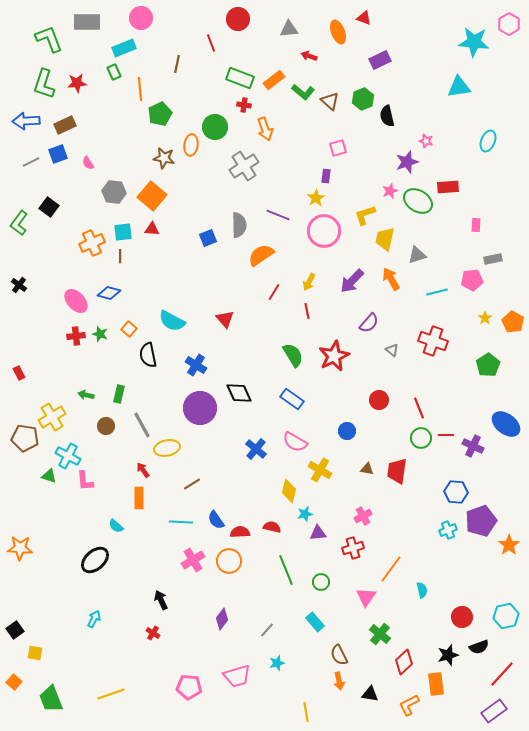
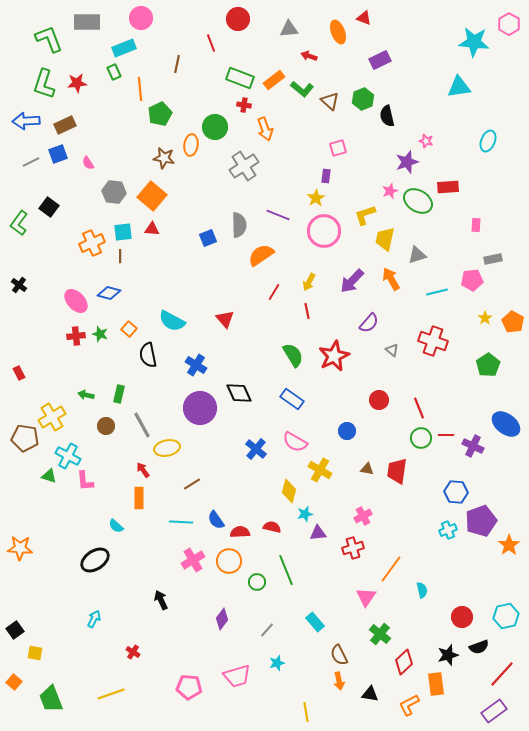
green L-shape at (303, 92): moved 1 px left, 3 px up
black ellipse at (95, 560): rotated 8 degrees clockwise
green circle at (321, 582): moved 64 px left
red cross at (153, 633): moved 20 px left, 19 px down
